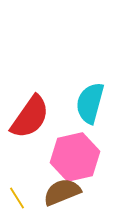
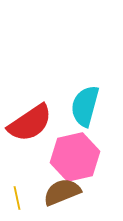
cyan semicircle: moved 5 px left, 3 px down
red semicircle: moved 6 px down; rotated 21 degrees clockwise
yellow line: rotated 20 degrees clockwise
